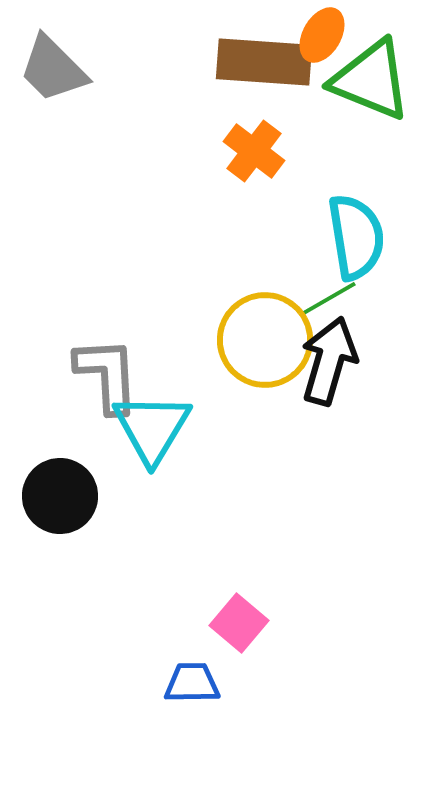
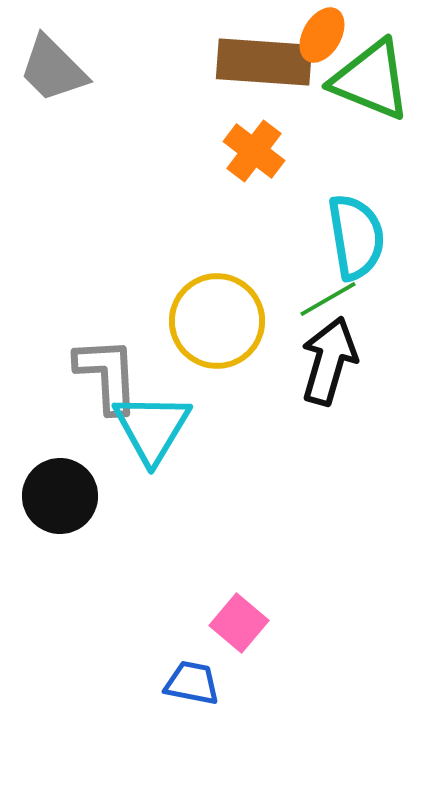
yellow circle: moved 48 px left, 19 px up
blue trapezoid: rotated 12 degrees clockwise
